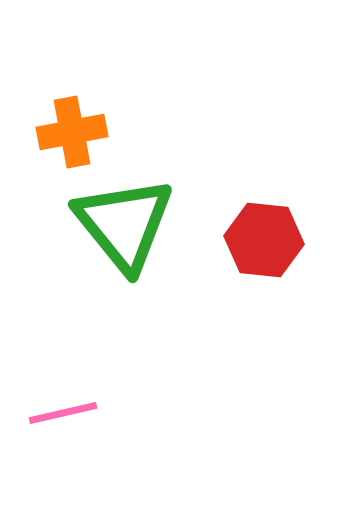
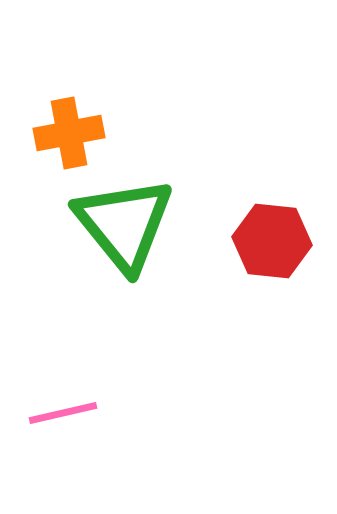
orange cross: moved 3 px left, 1 px down
red hexagon: moved 8 px right, 1 px down
